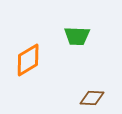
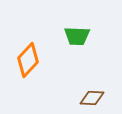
orange diamond: rotated 16 degrees counterclockwise
